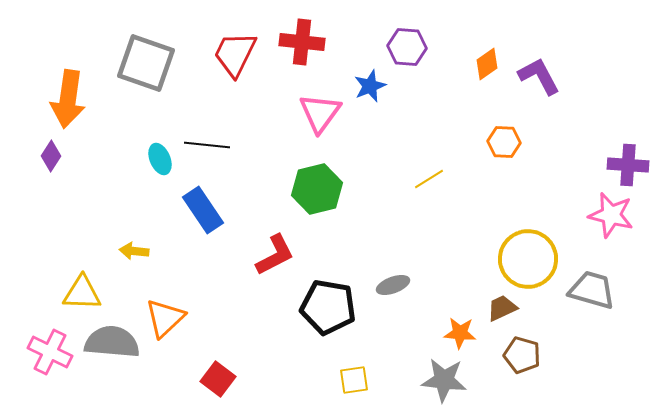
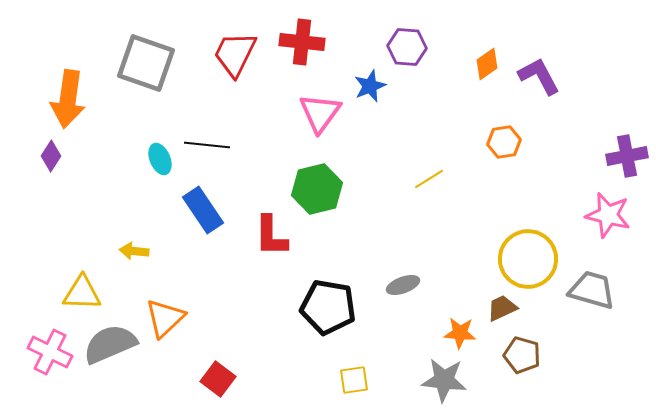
orange hexagon: rotated 12 degrees counterclockwise
purple cross: moved 1 px left, 9 px up; rotated 15 degrees counterclockwise
pink star: moved 3 px left
red L-shape: moved 4 px left, 19 px up; rotated 117 degrees clockwise
gray ellipse: moved 10 px right
gray semicircle: moved 2 px left, 2 px down; rotated 28 degrees counterclockwise
